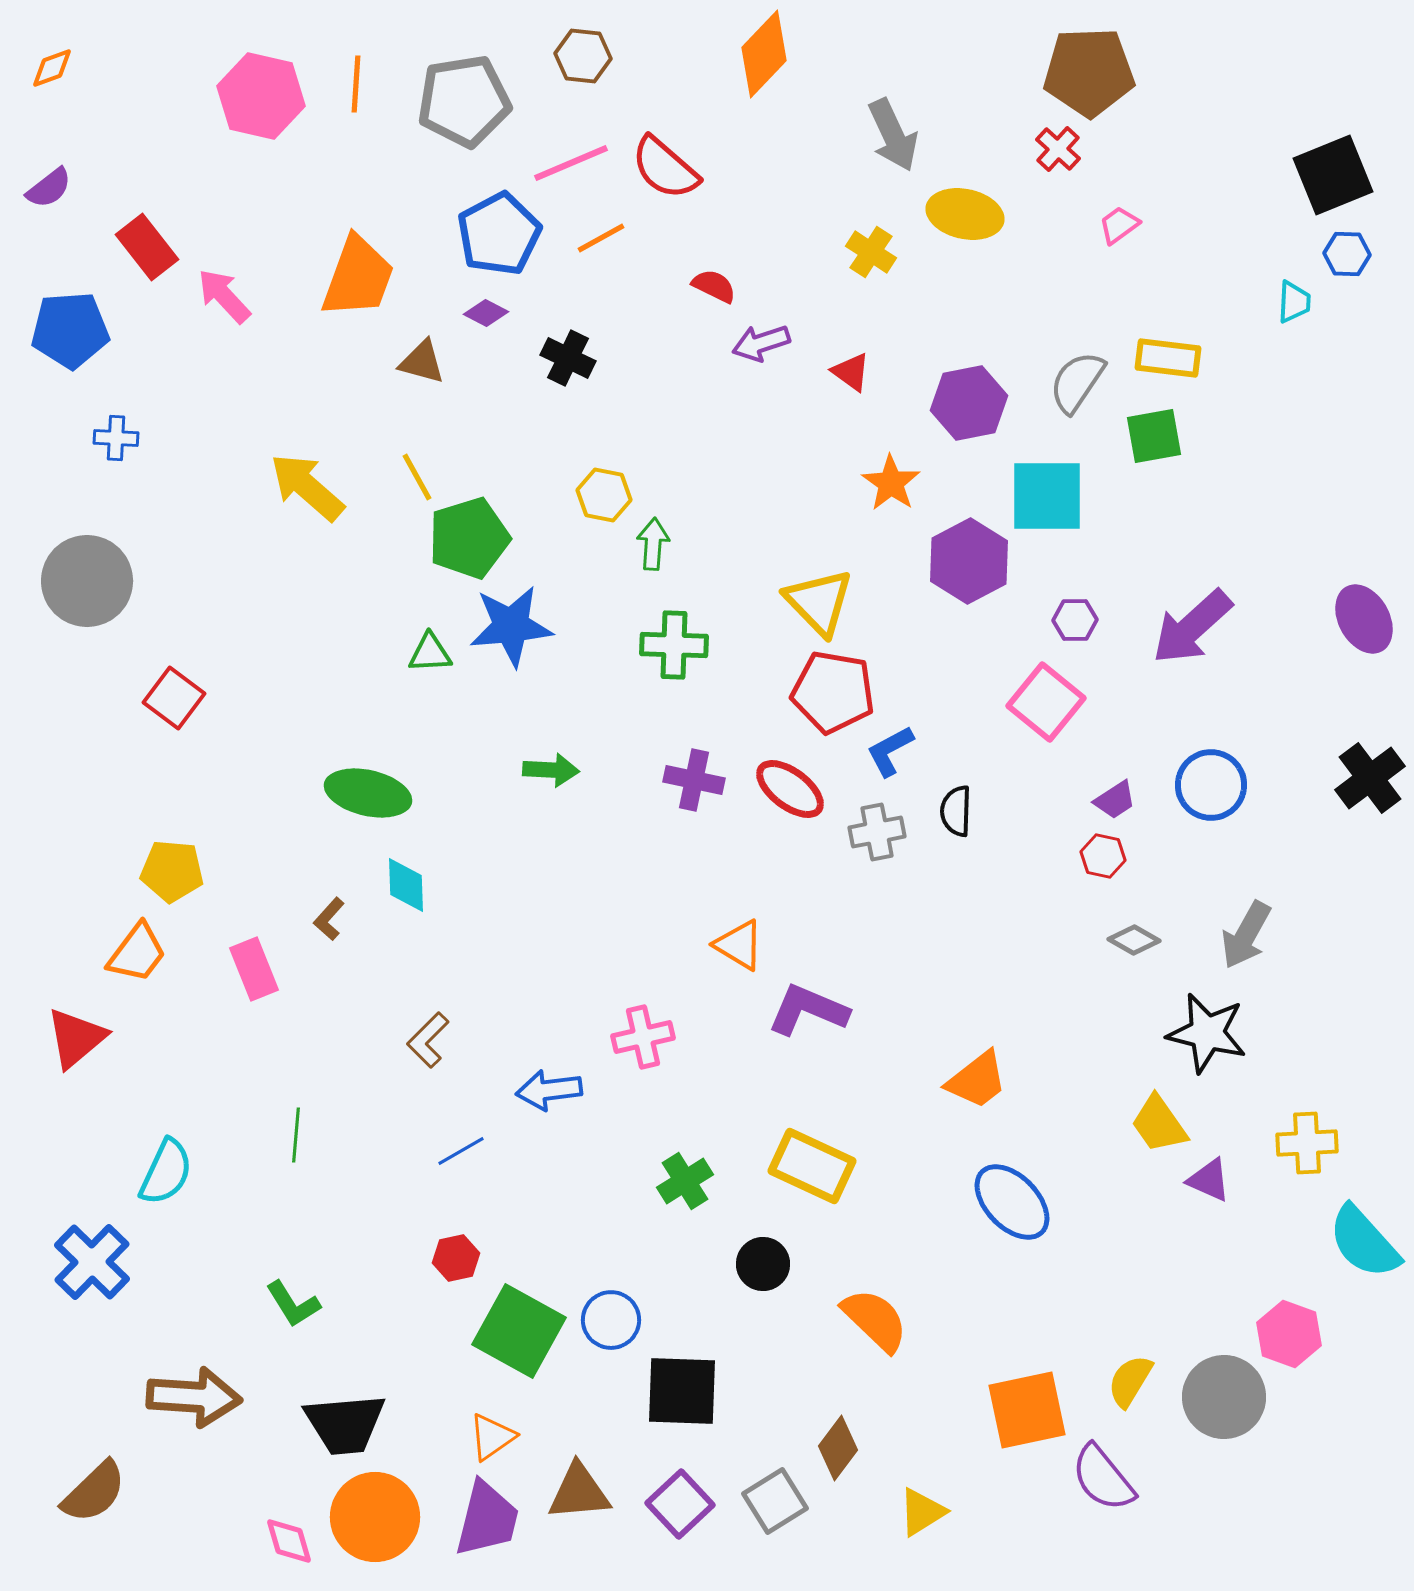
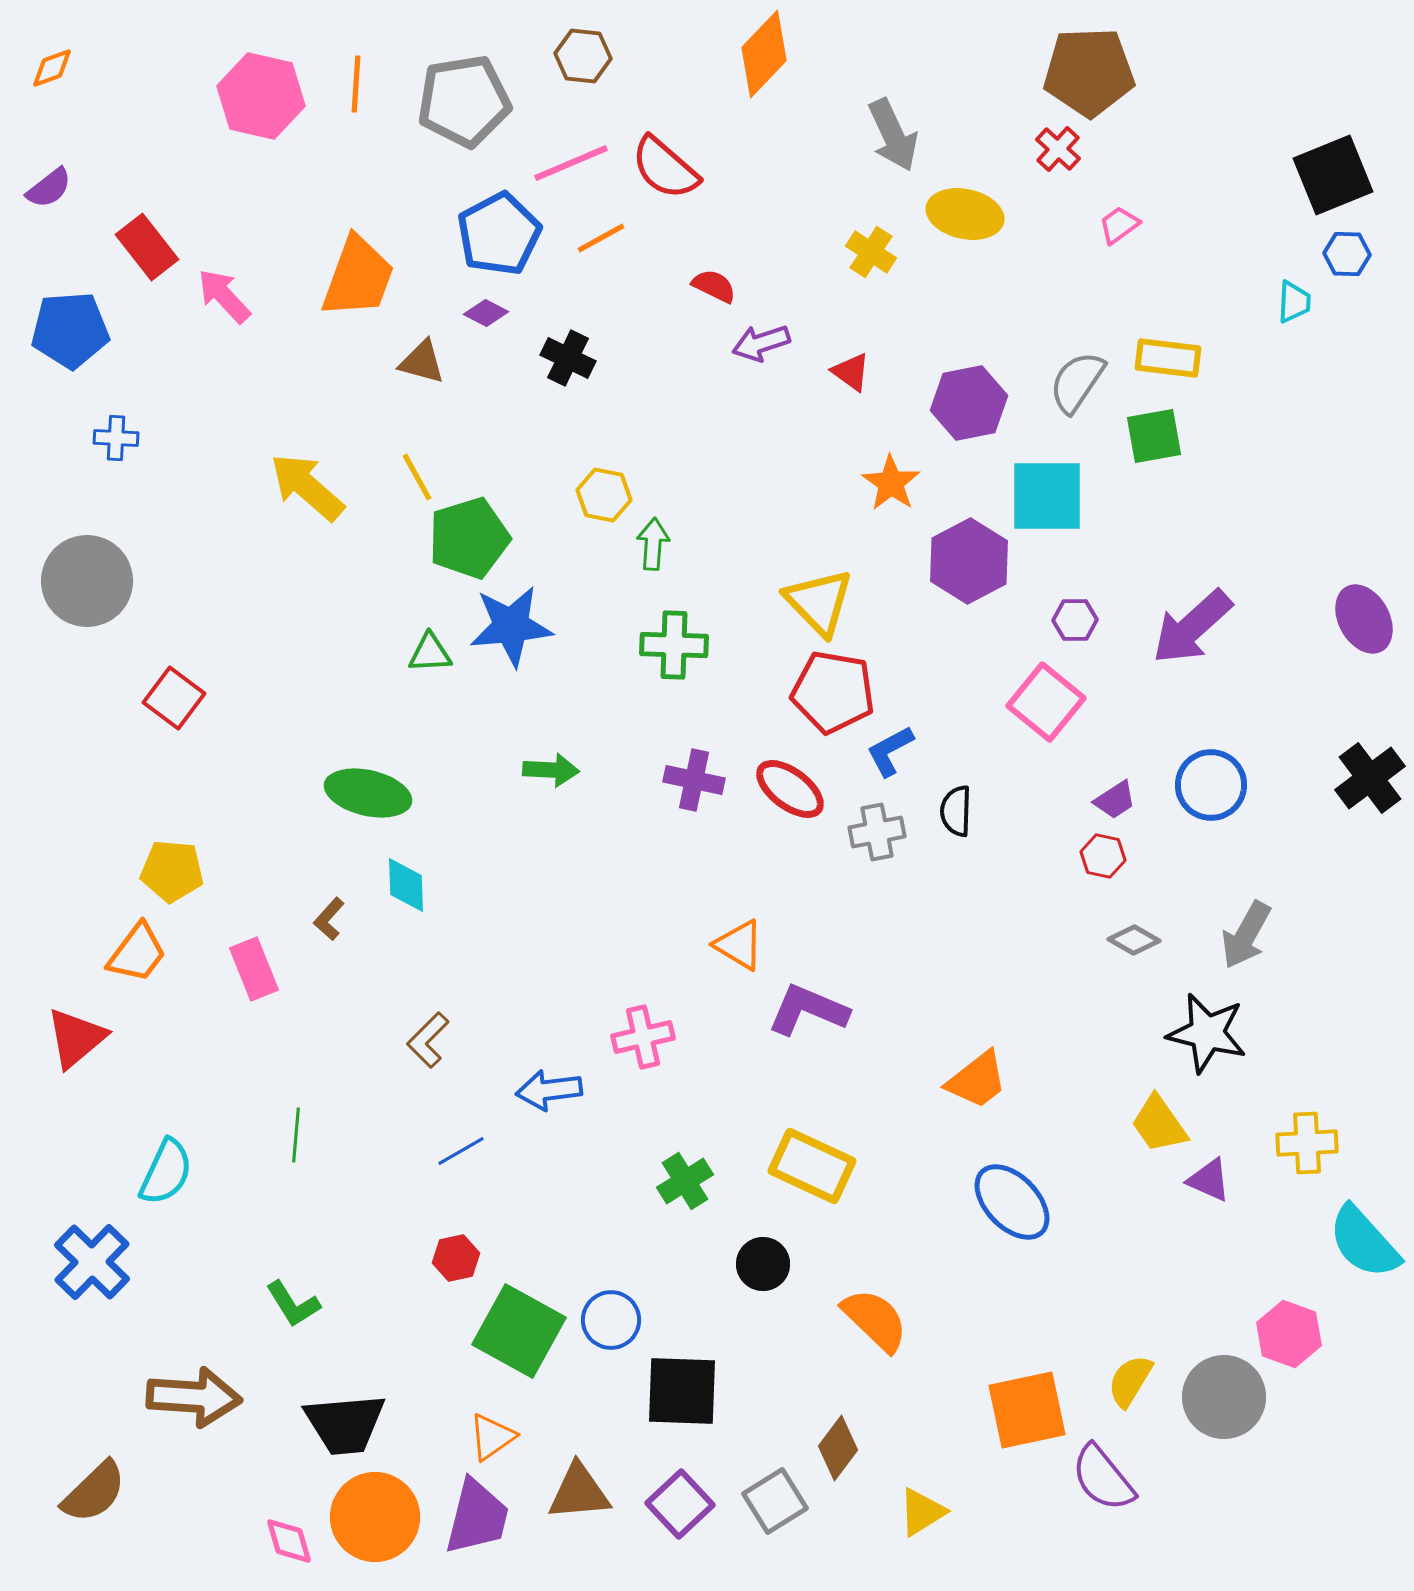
purple trapezoid at (487, 1519): moved 10 px left, 2 px up
